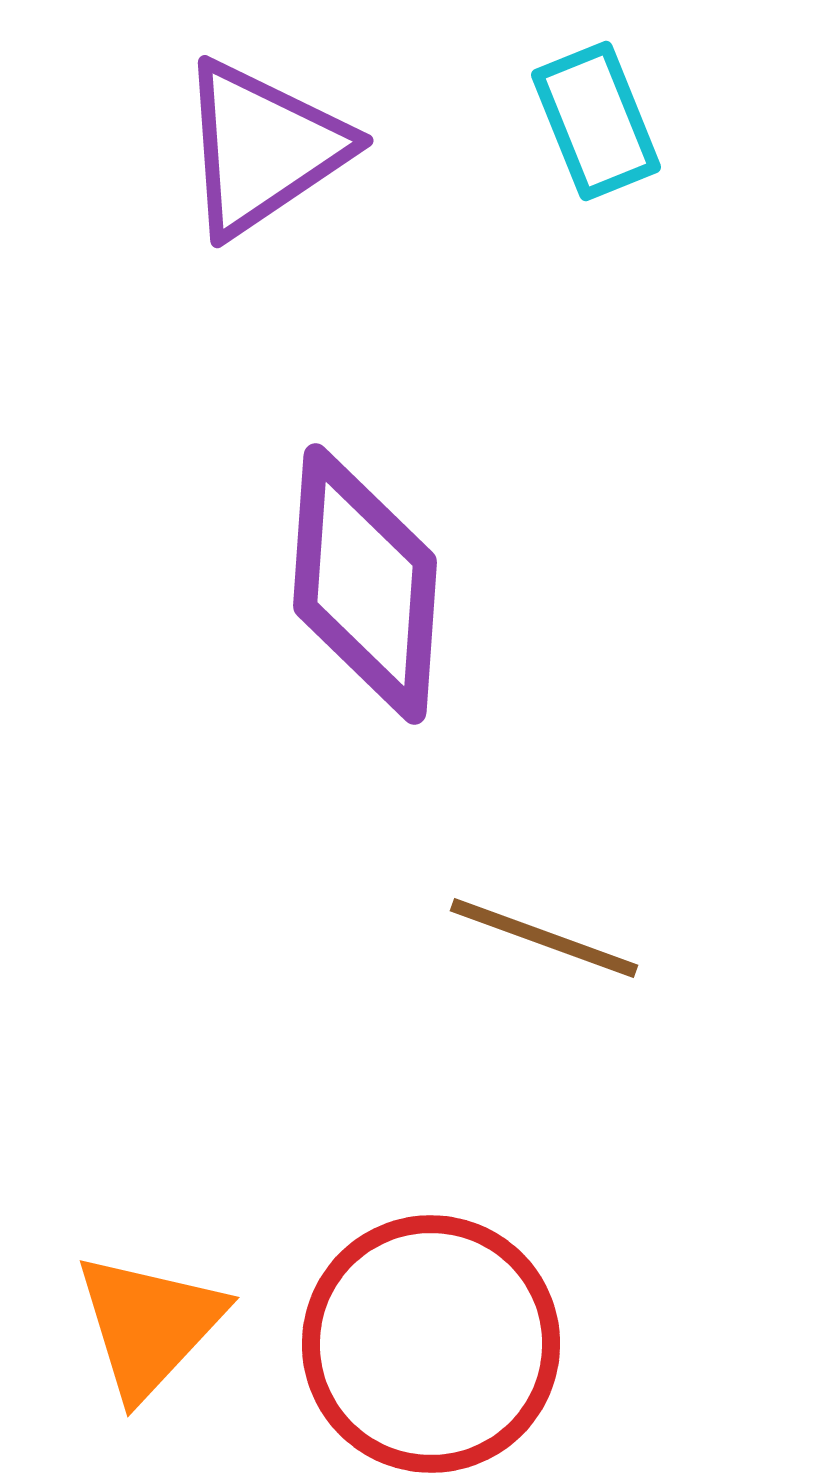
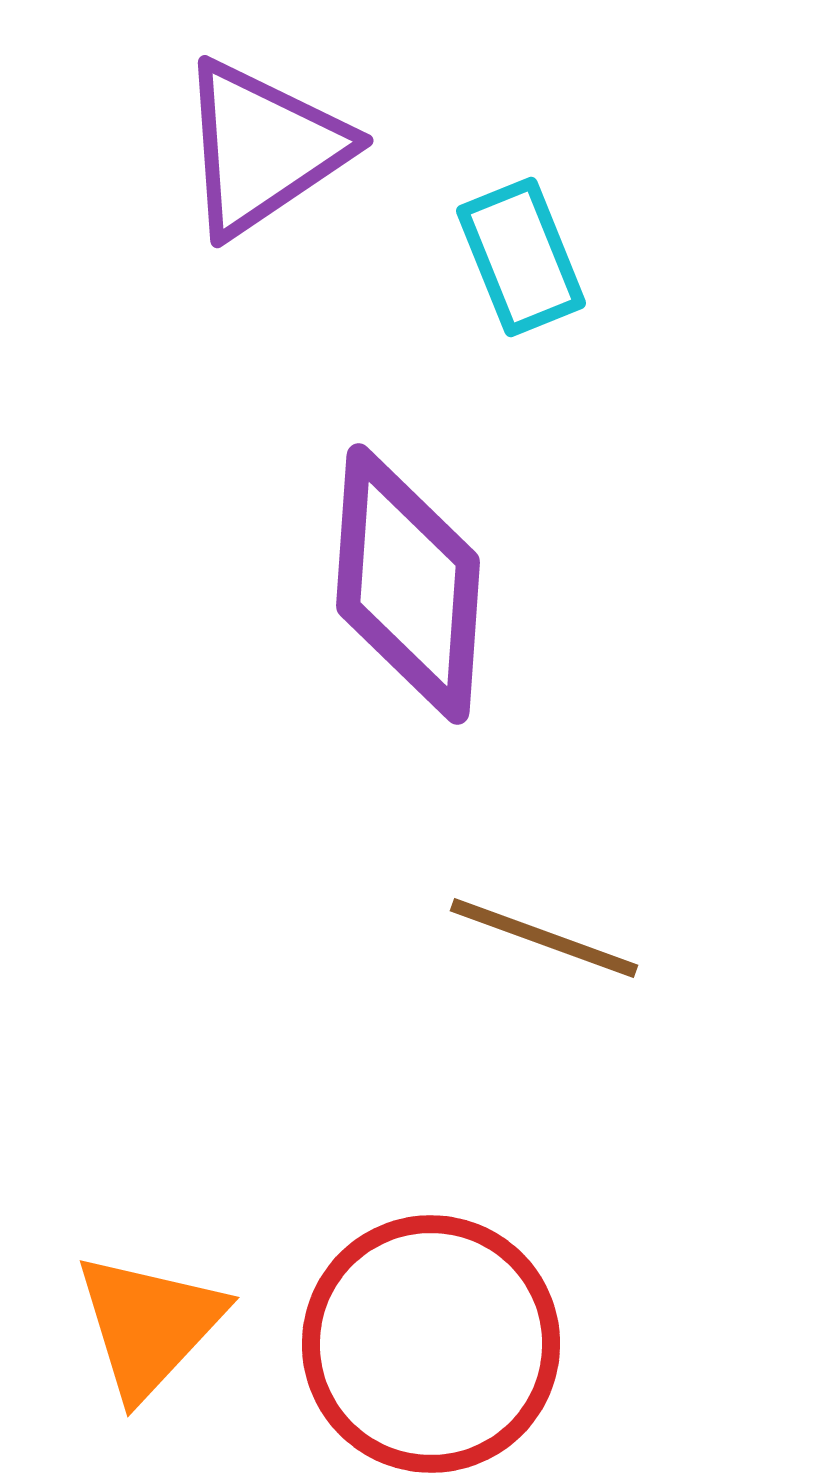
cyan rectangle: moved 75 px left, 136 px down
purple diamond: moved 43 px right
